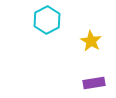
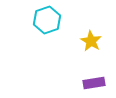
cyan hexagon: rotated 8 degrees clockwise
